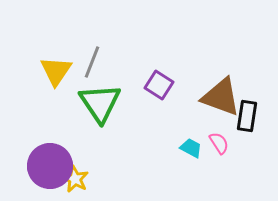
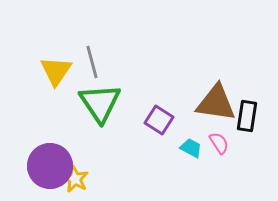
gray line: rotated 36 degrees counterclockwise
purple square: moved 35 px down
brown triangle: moved 5 px left, 6 px down; rotated 12 degrees counterclockwise
